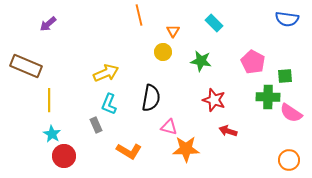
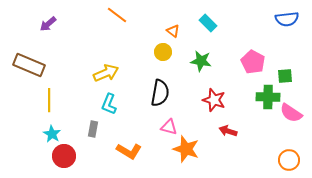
orange line: moved 22 px left; rotated 40 degrees counterclockwise
blue semicircle: rotated 15 degrees counterclockwise
cyan rectangle: moved 6 px left
orange triangle: rotated 24 degrees counterclockwise
brown rectangle: moved 3 px right, 1 px up
black semicircle: moved 9 px right, 5 px up
gray rectangle: moved 3 px left, 4 px down; rotated 35 degrees clockwise
orange star: rotated 20 degrees clockwise
